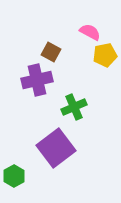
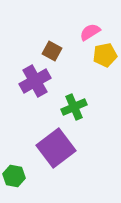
pink semicircle: rotated 60 degrees counterclockwise
brown square: moved 1 px right, 1 px up
purple cross: moved 2 px left, 1 px down; rotated 16 degrees counterclockwise
green hexagon: rotated 20 degrees counterclockwise
